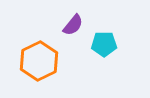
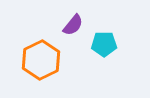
orange hexagon: moved 2 px right, 1 px up
